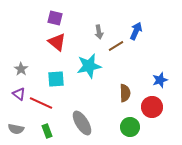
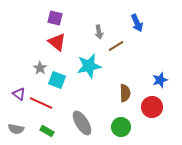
blue arrow: moved 1 px right, 8 px up; rotated 132 degrees clockwise
gray star: moved 19 px right, 1 px up
cyan square: moved 1 px right, 1 px down; rotated 24 degrees clockwise
green circle: moved 9 px left
green rectangle: rotated 40 degrees counterclockwise
